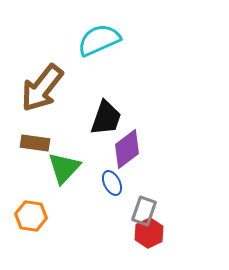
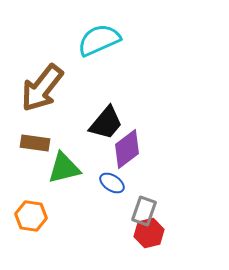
black trapezoid: moved 5 px down; rotated 21 degrees clockwise
green triangle: rotated 33 degrees clockwise
blue ellipse: rotated 30 degrees counterclockwise
red hexagon: rotated 12 degrees clockwise
